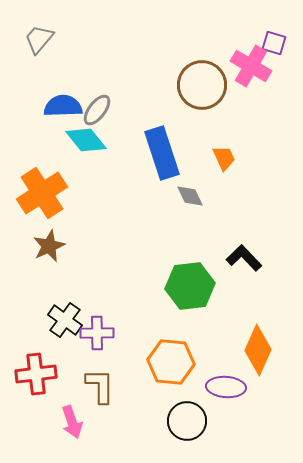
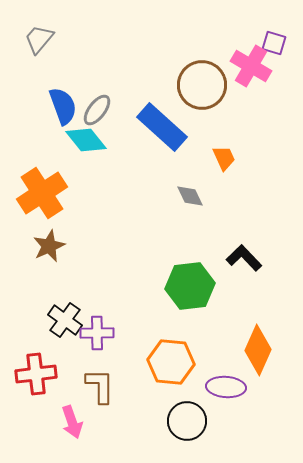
blue semicircle: rotated 72 degrees clockwise
blue rectangle: moved 26 px up; rotated 30 degrees counterclockwise
